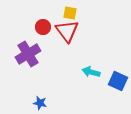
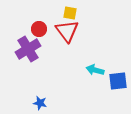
red circle: moved 4 px left, 2 px down
purple cross: moved 5 px up
cyan arrow: moved 4 px right, 2 px up
blue square: rotated 30 degrees counterclockwise
